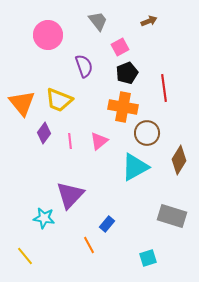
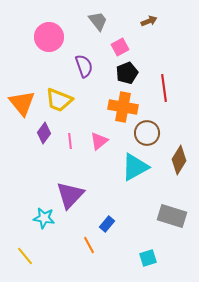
pink circle: moved 1 px right, 2 px down
